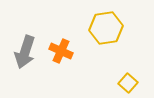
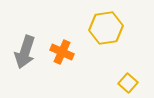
orange cross: moved 1 px right, 1 px down
